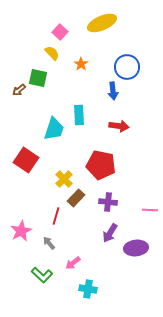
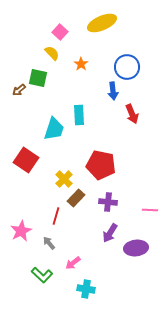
red arrow: moved 13 px right, 12 px up; rotated 60 degrees clockwise
cyan cross: moved 2 px left
